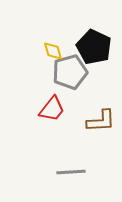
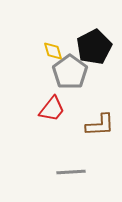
black pentagon: rotated 20 degrees clockwise
gray pentagon: rotated 20 degrees counterclockwise
brown L-shape: moved 1 px left, 4 px down
